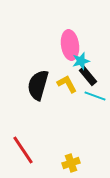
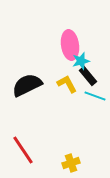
black semicircle: moved 11 px left; rotated 48 degrees clockwise
